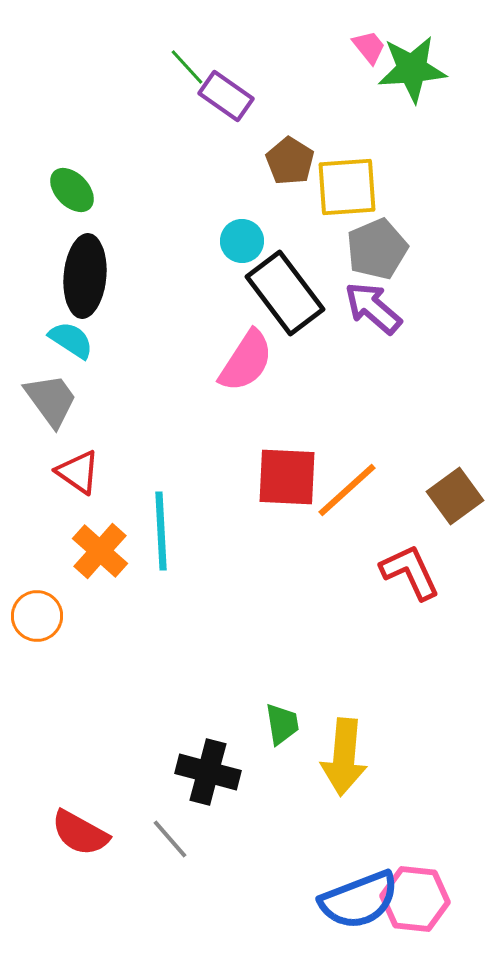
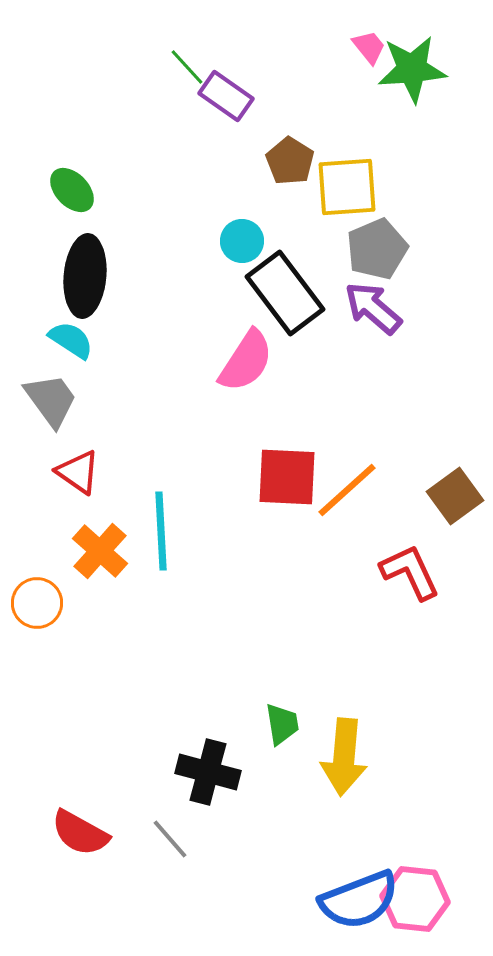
orange circle: moved 13 px up
